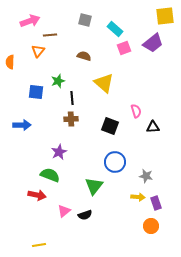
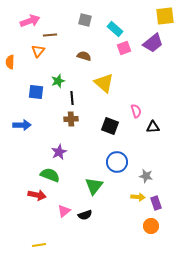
blue circle: moved 2 px right
